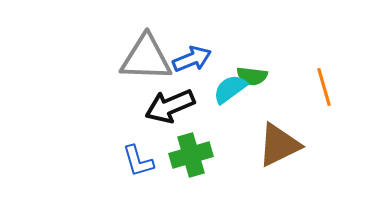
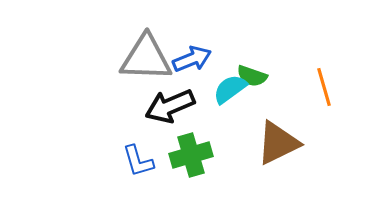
green semicircle: rotated 12 degrees clockwise
brown triangle: moved 1 px left, 2 px up
